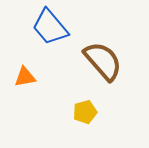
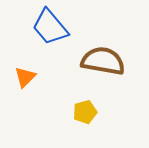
brown semicircle: rotated 39 degrees counterclockwise
orange triangle: rotated 35 degrees counterclockwise
